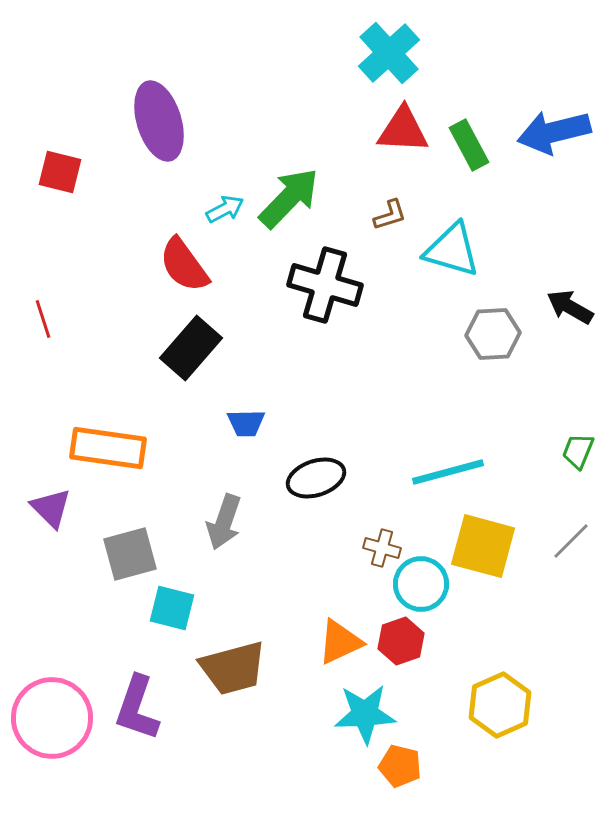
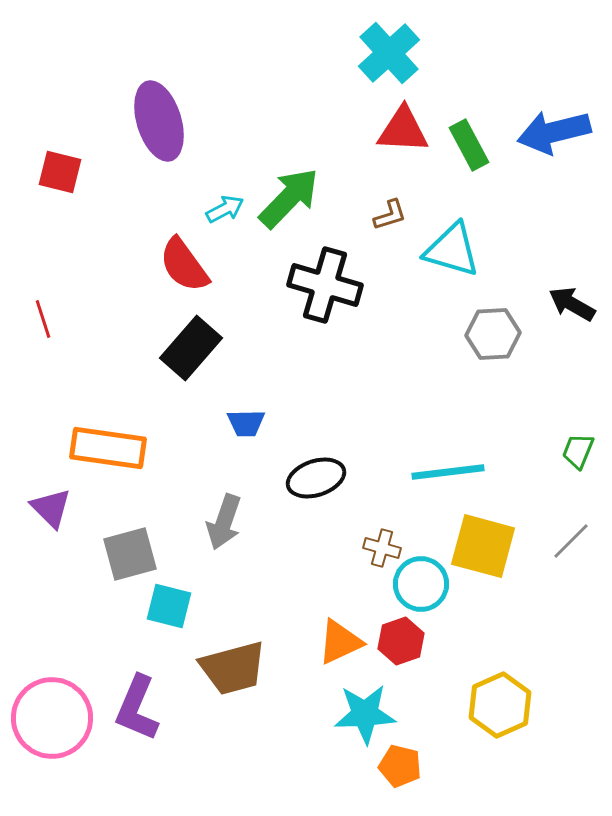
black arrow: moved 2 px right, 3 px up
cyan line: rotated 8 degrees clockwise
cyan square: moved 3 px left, 2 px up
purple L-shape: rotated 4 degrees clockwise
